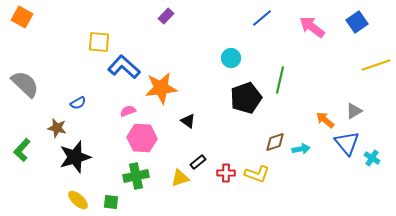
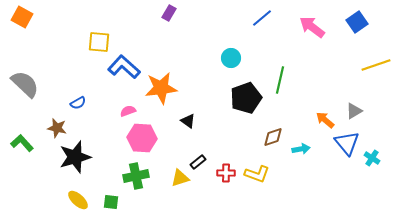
purple rectangle: moved 3 px right, 3 px up; rotated 14 degrees counterclockwise
brown diamond: moved 2 px left, 5 px up
green L-shape: moved 7 px up; rotated 95 degrees clockwise
